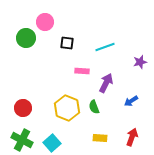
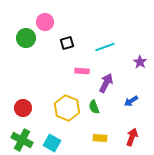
black square: rotated 24 degrees counterclockwise
purple star: rotated 24 degrees counterclockwise
cyan square: rotated 18 degrees counterclockwise
